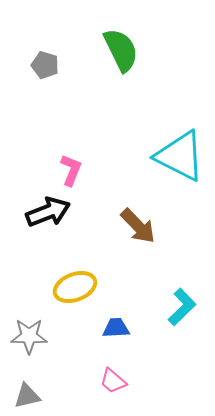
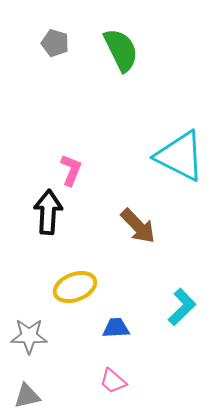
gray pentagon: moved 10 px right, 22 px up
black arrow: rotated 66 degrees counterclockwise
